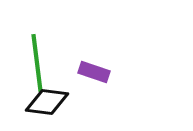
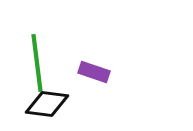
black diamond: moved 2 px down
